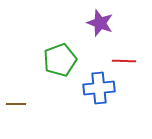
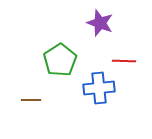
green pentagon: rotated 12 degrees counterclockwise
brown line: moved 15 px right, 4 px up
